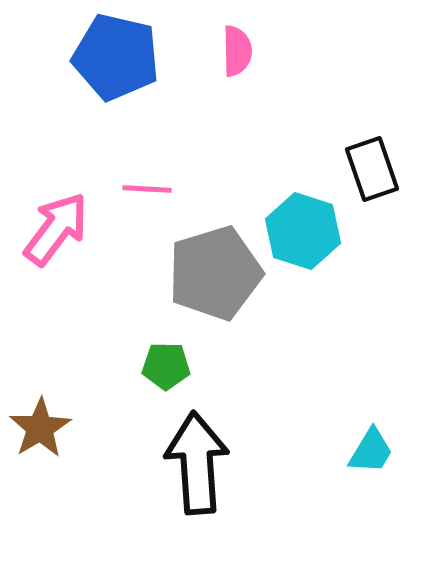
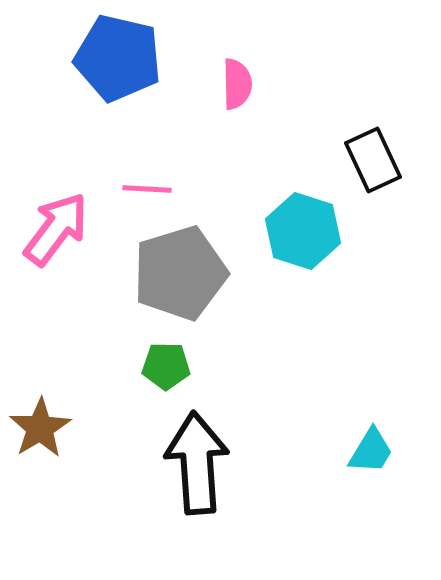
pink semicircle: moved 33 px down
blue pentagon: moved 2 px right, 1 px down
black rectangle: moved 1 px right, 9 px up; rotated 6 degrees counterclockwise
gray pentagon: moved 35 px left
